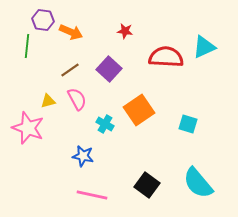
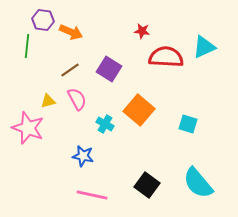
red star: moved 17 px right
purple square: rotated 10 degrees counterclockwise
orange square: rotated 16 degrees counterclockwise
